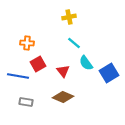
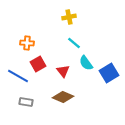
blue line: rotated 20 degrees clockwise
